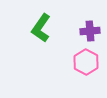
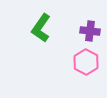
purple cross: rotated 12 degrees clockwise
